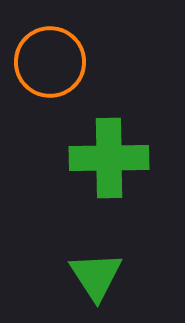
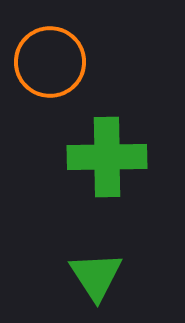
green cross: moved 2 px left, 1 px up
